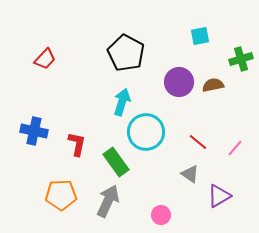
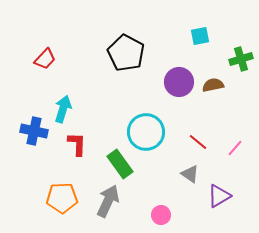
cyan arrow: moved 59 px left, 7 px down
red L-shape: rotated 10 degrees counterclockwise
green rectangle: moved 4 px right, 2 px down
orange pentagon: moved 1 px right, 3 px down
